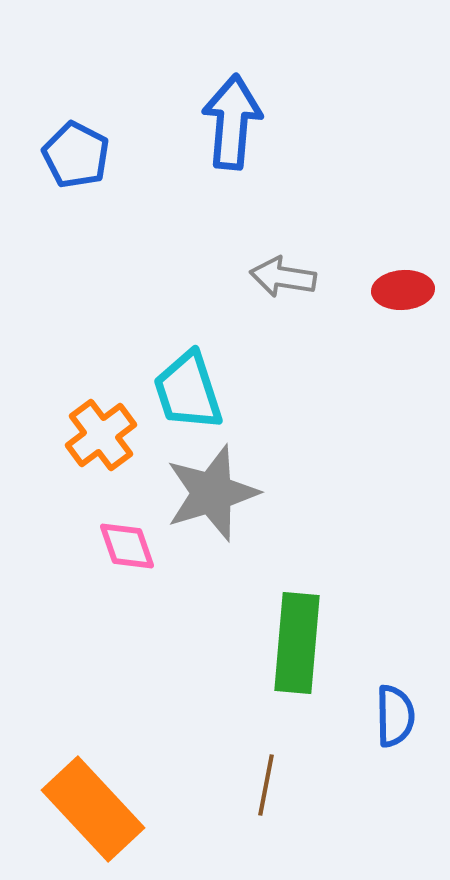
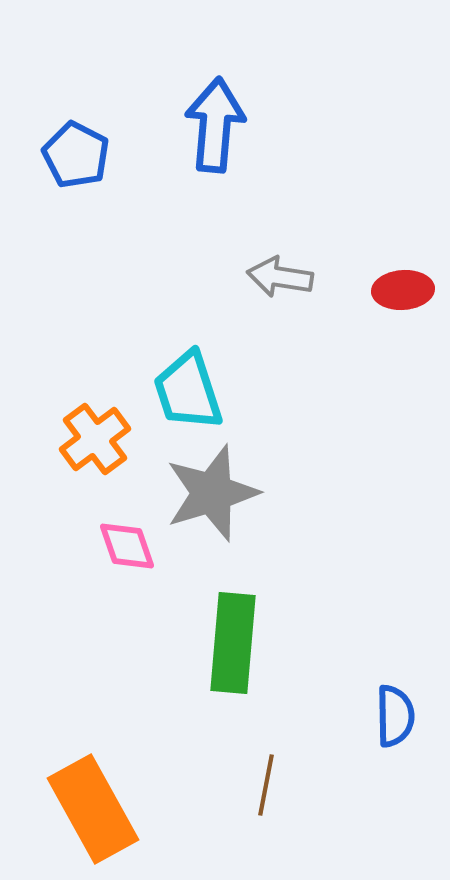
blue arrow: moved 17 px left, 3 px down
gray arrow: moved 3 px left
orange cross: moved 6 px left, 4 px down
green rectangle: moved 64 px left
orange rectangle: rotated 14 degrees clockwise
